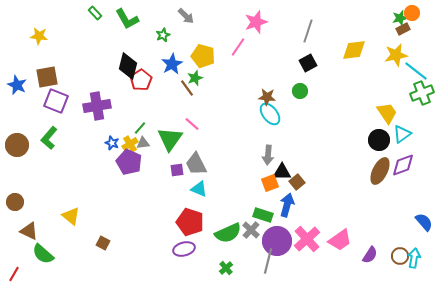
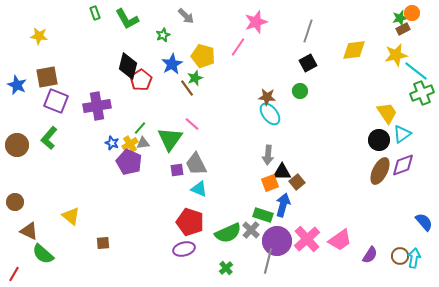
green rectangle at (95, 13): rotated 24 degrees clockwise
blue arrow at (287, 205): moved 4 px left
brown square at (103, 243): rotated 32 degrees counterclockwise
